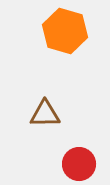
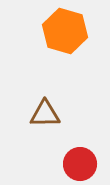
red circle: moved 1 px right
